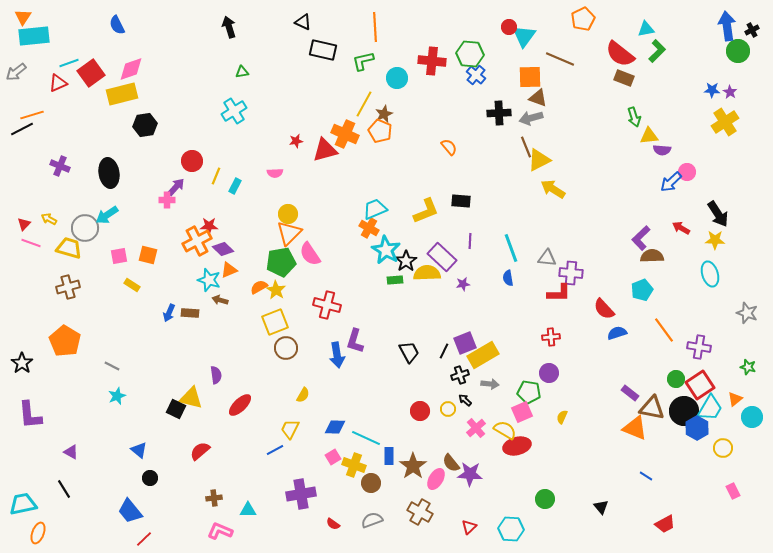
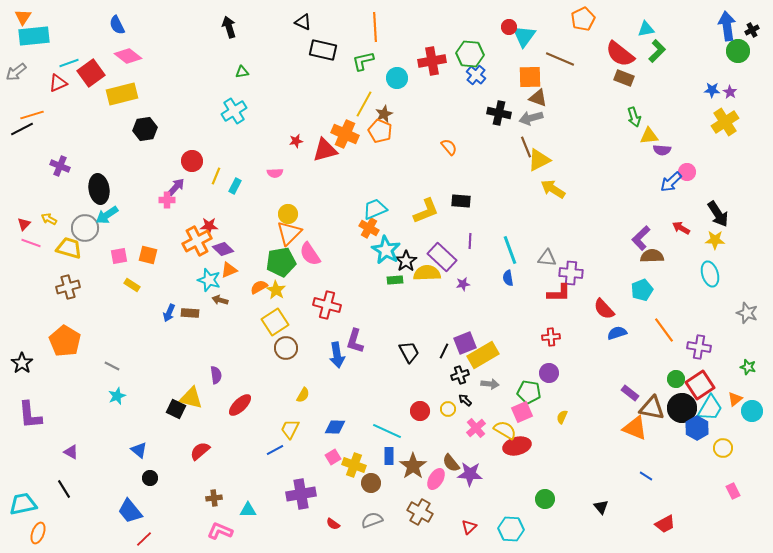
red cross at (432, 61): rotated 16 degrees counterclockwise
pink diamond at (131, 69): moved 3 px left, 13 px up; rotated 56 degrees clockwise
black cross at (499, 113): rotated 15 degrees clockwise
black hexagon at (145, 125): moved 4 px down
black ellipse at (109, 173): moved 10 px left, 16 px down
cyan line at (511, 248): moved 1 px left, 2 px down
yellow square at (275, 322): rotated 12 degrees counterclockwise
black circle at (684, 411): moved 2 px left, 3 px up
cyan circle at (752, 417): moved 6 px up
cyan line at (366, 438): moved 21 px right, 7 px up
